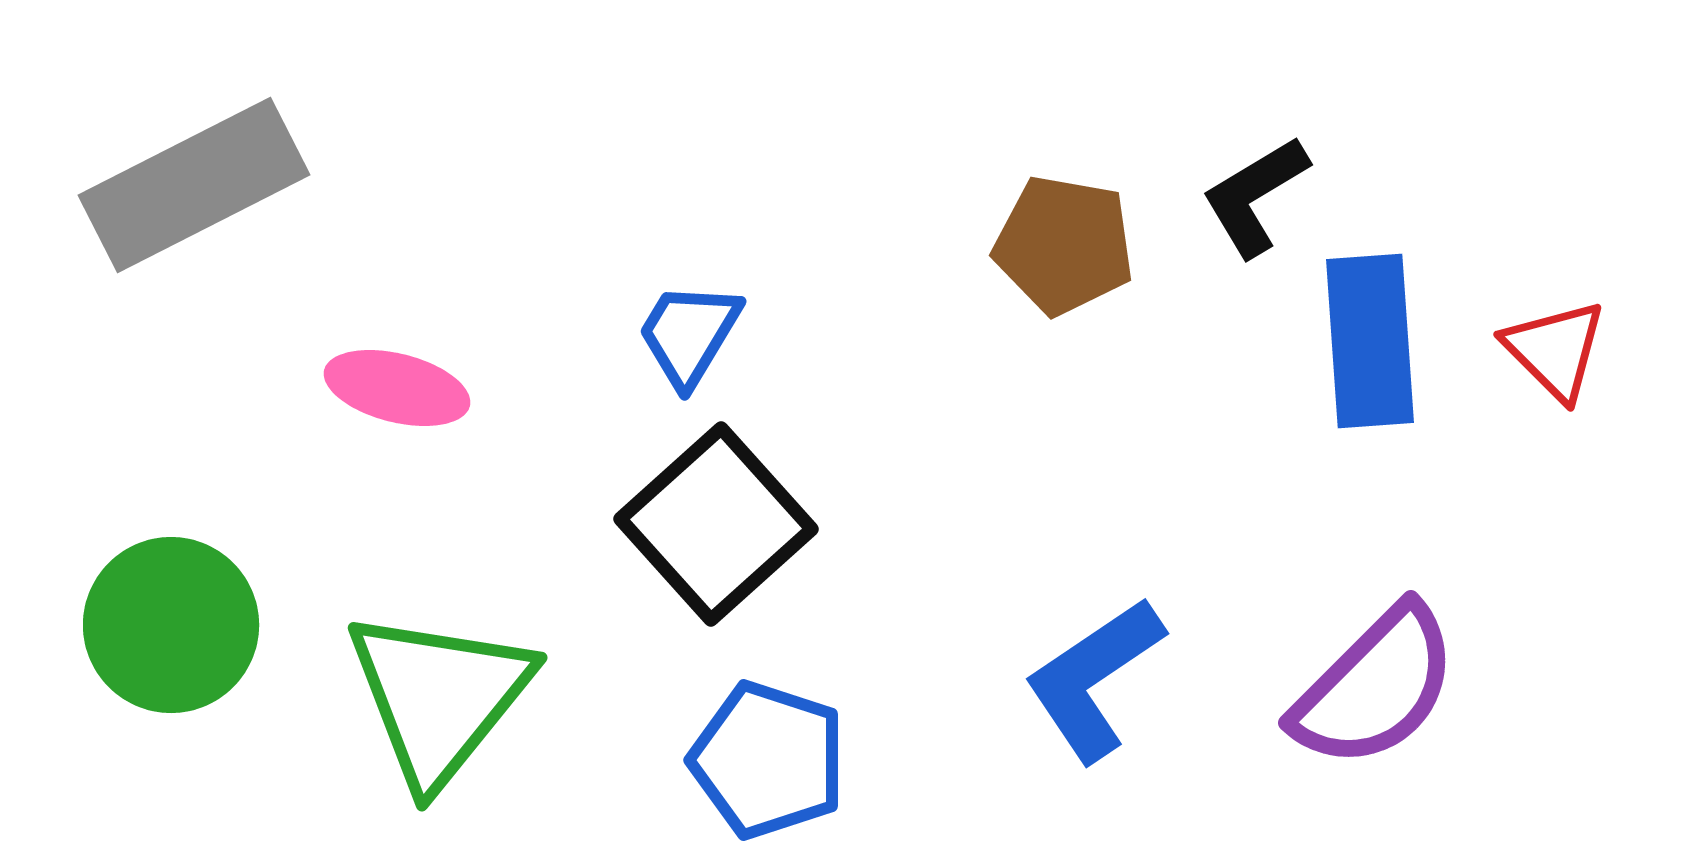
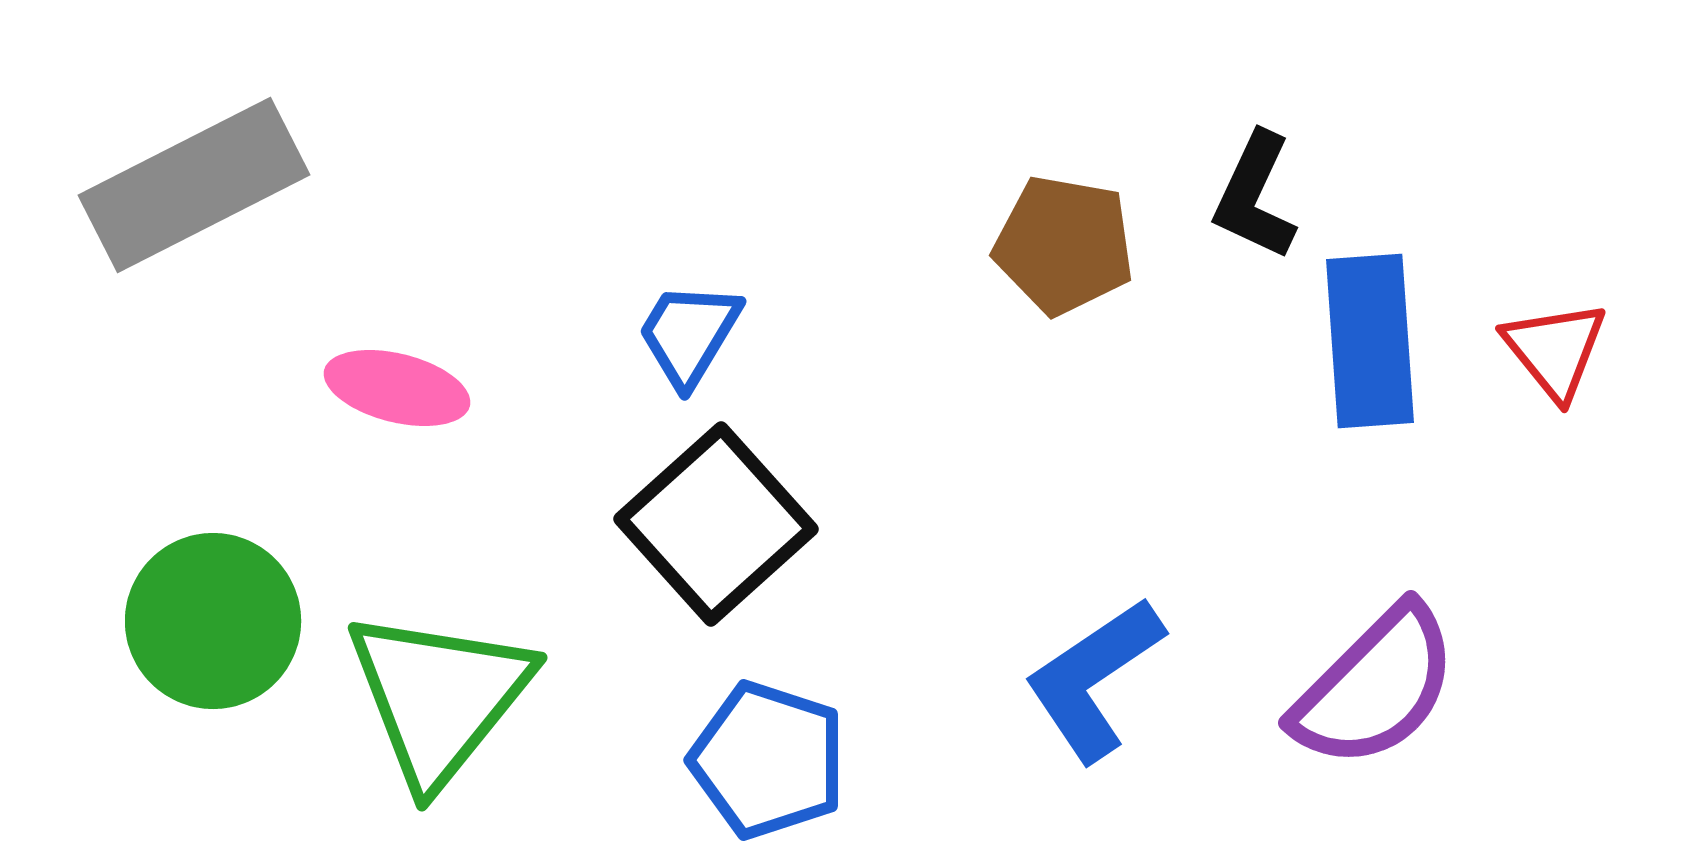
black L-shape: rotated 34 degrees counterclockwise
red triangle: rotated 6 degrees clockwise
green circle: moved 42 px right, 4 px up
